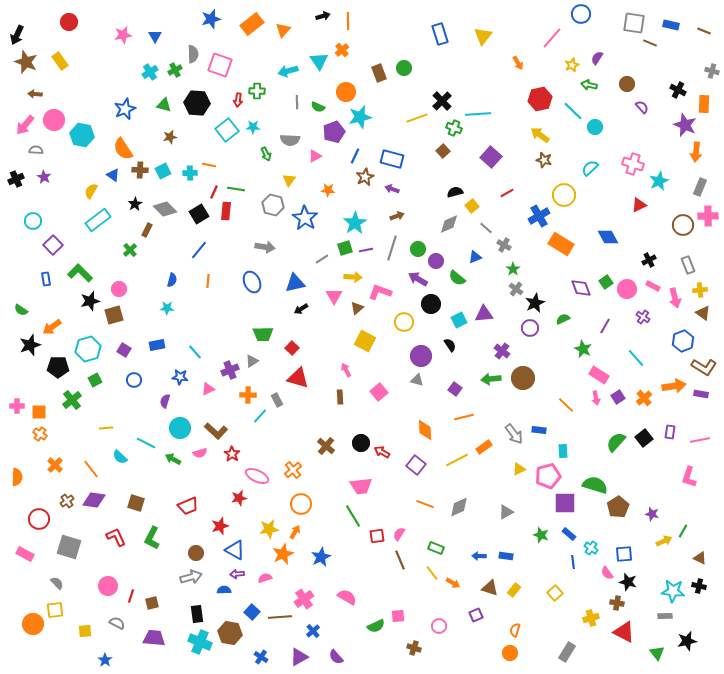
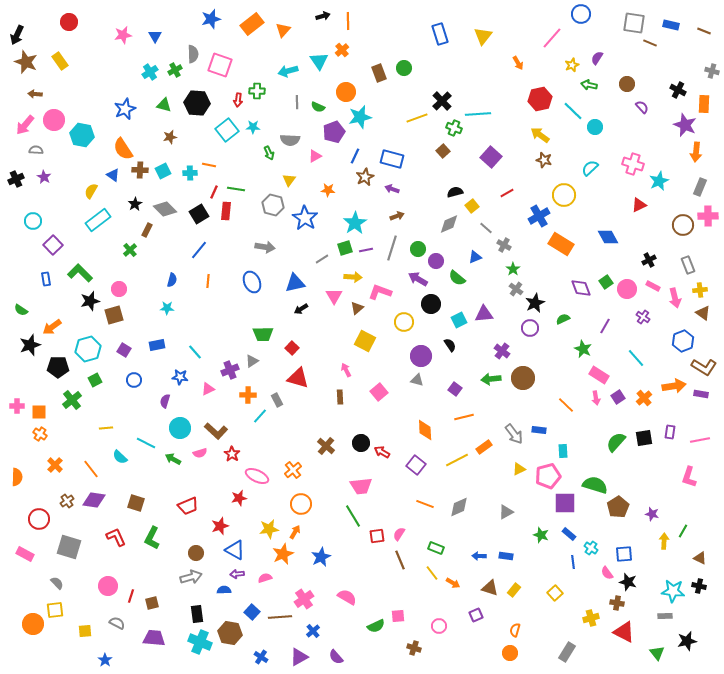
green arrow at (266, 154): moved 3 px right, 1 px up
black square at (644, 438): rotated 30 degrees clockwise
yellow arrow at (664, 541): rotated 63 degrees counterclockwise
